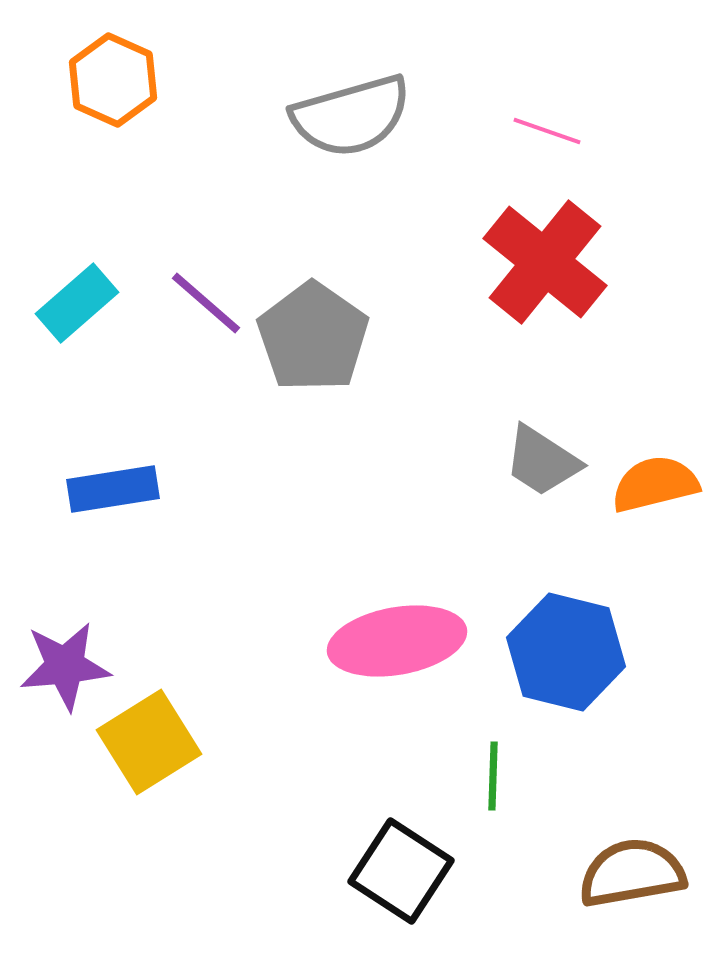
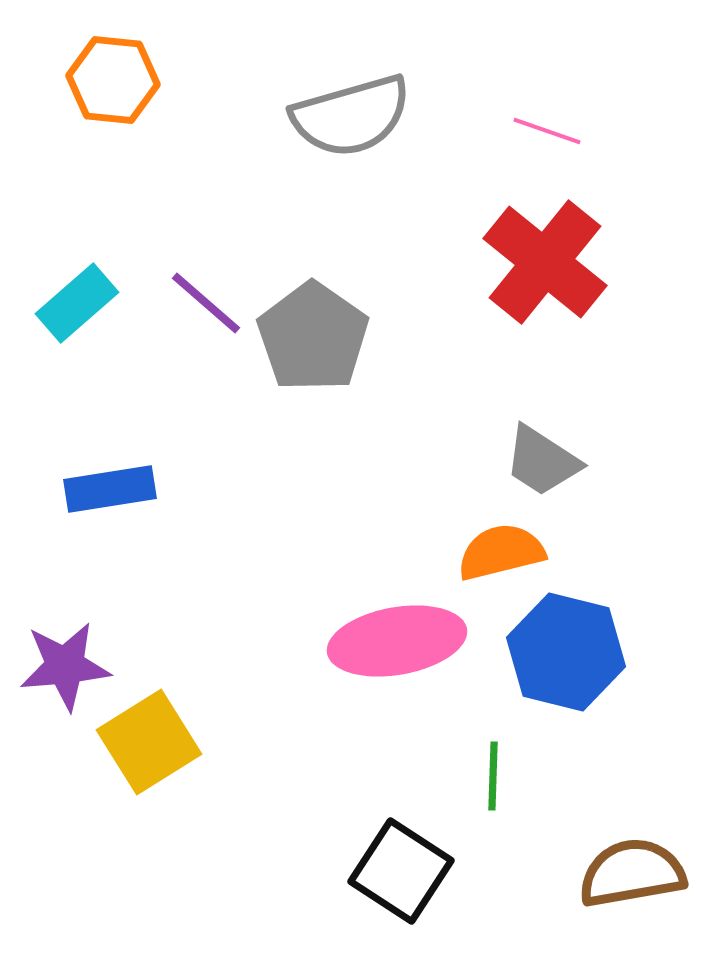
orange hexagon: rotated 18 degrees counterclockwise
orange semicircle: moved 154 px left, 68 px down
blue rectangle: moved 3 px left
